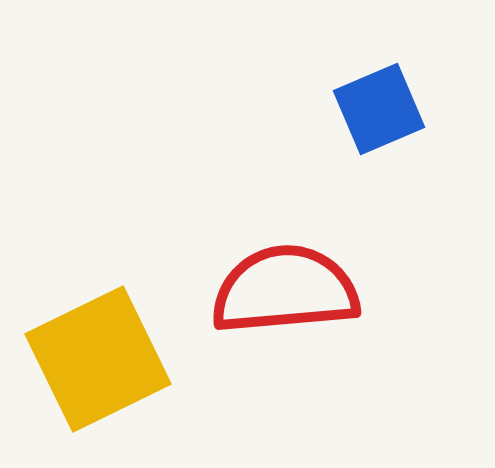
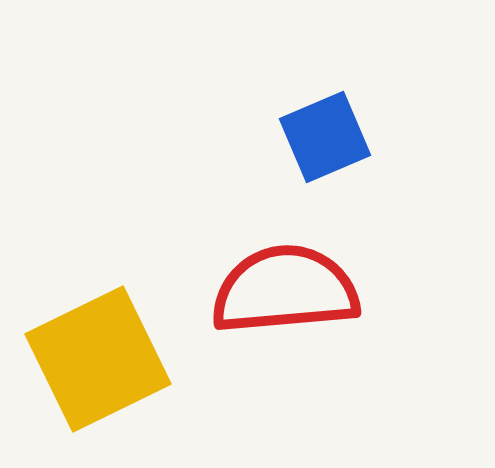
blue square: moved 54 px left, 28 px down
